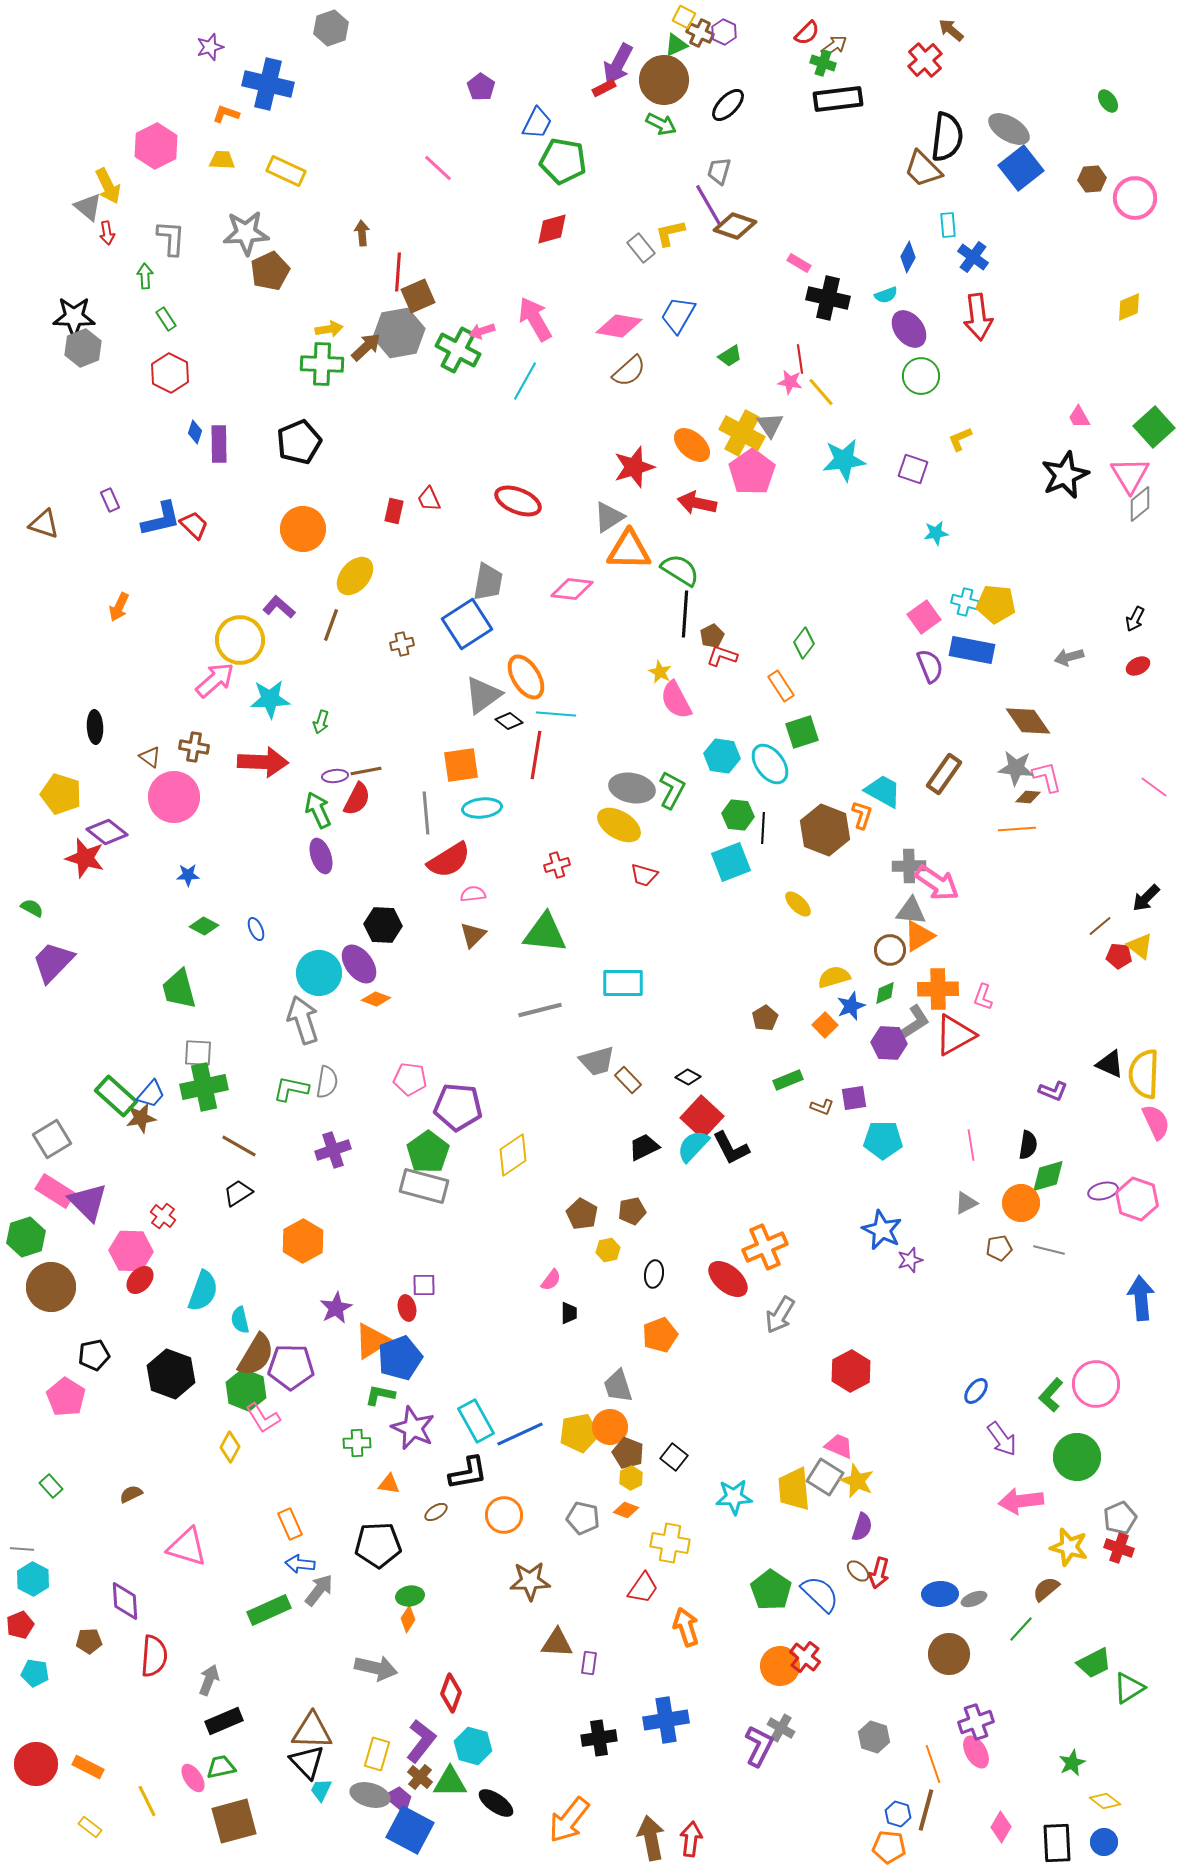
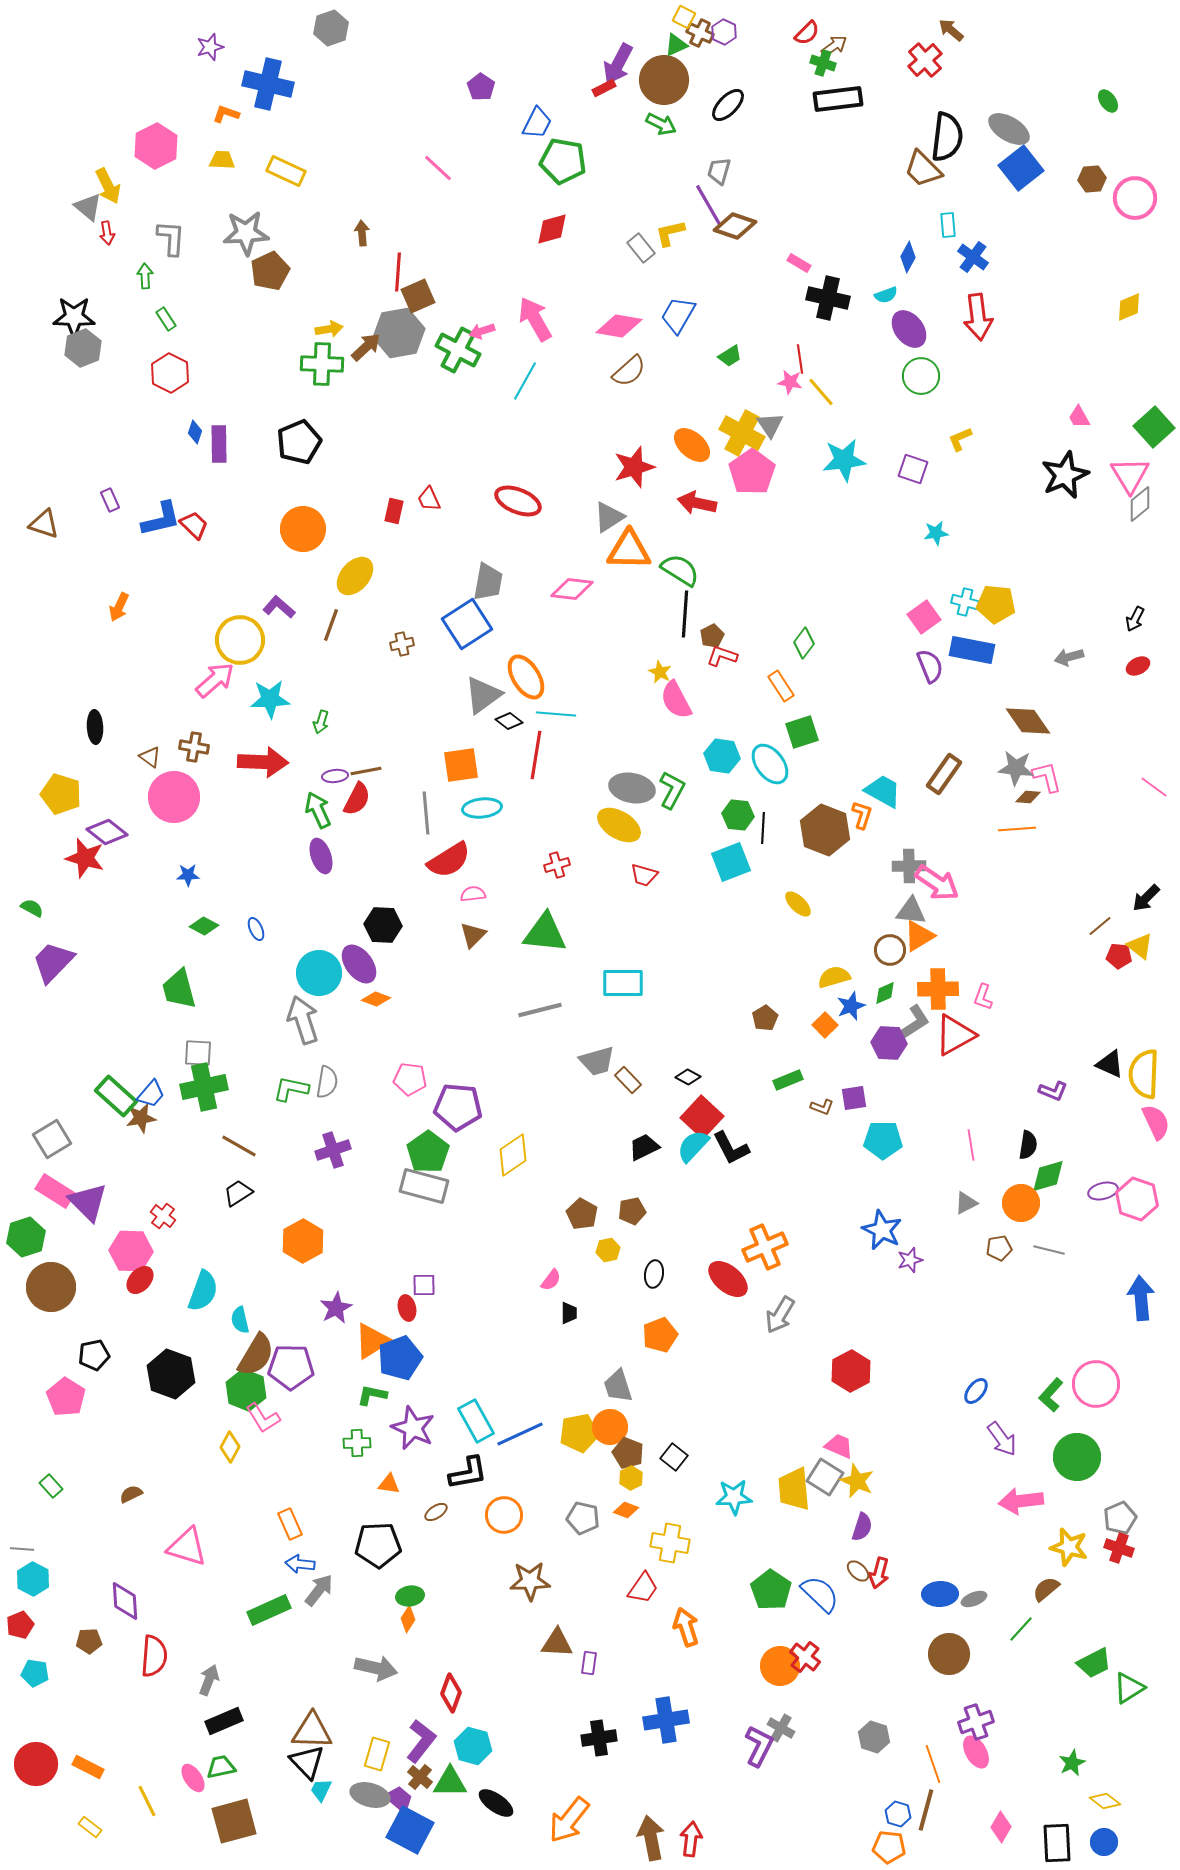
green L-shape at (380, 1395): moved 8 px left
